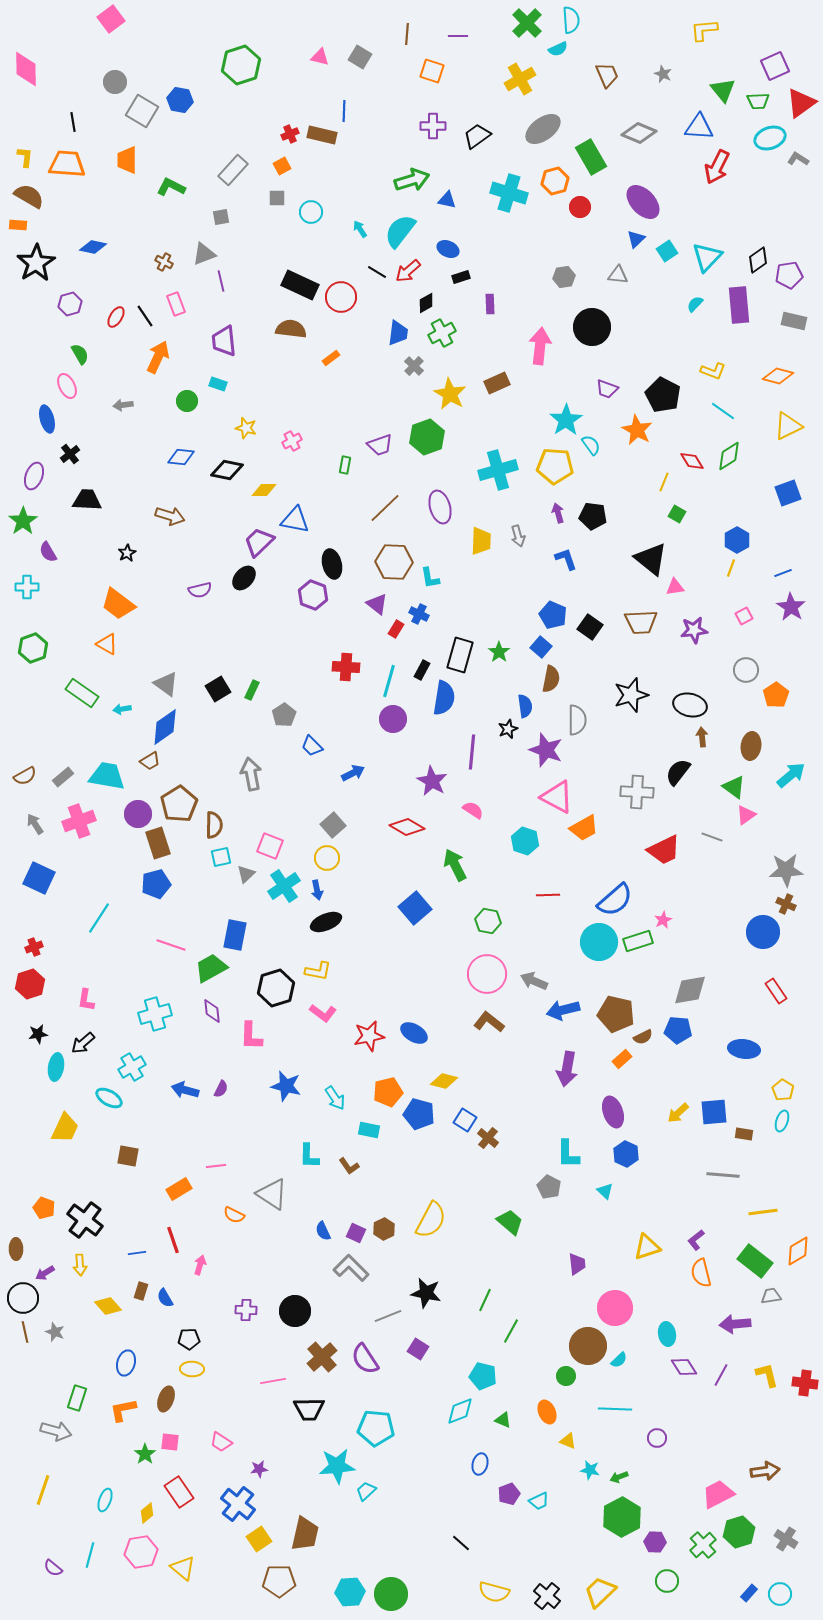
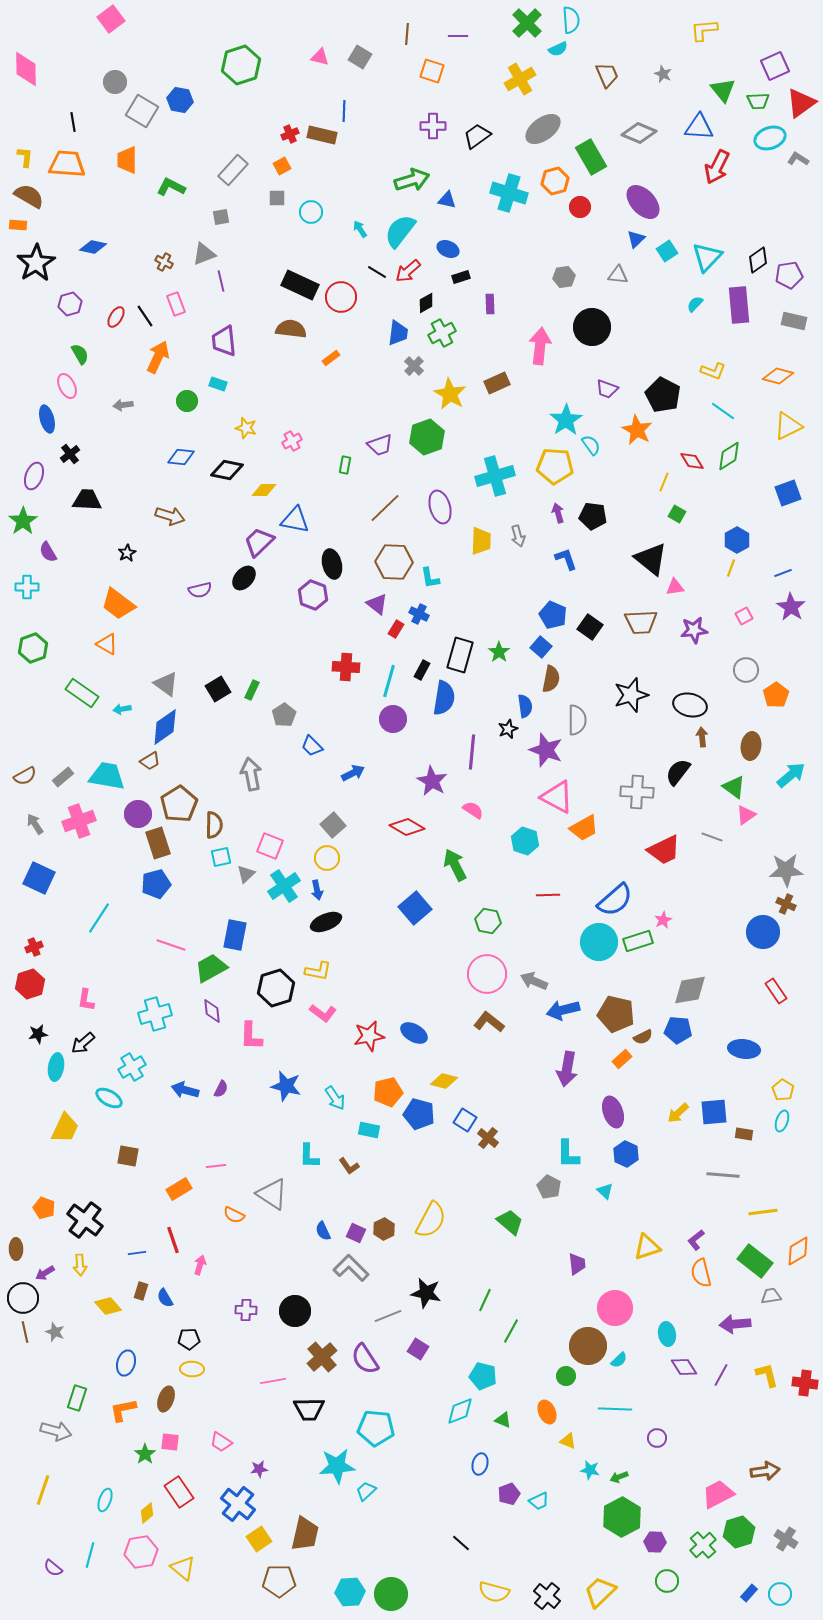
cyan cross at (498, 470): moved 3 px left, 6 px down
